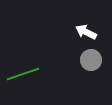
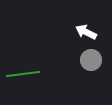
green line: rotated 12 degrees clockwise
